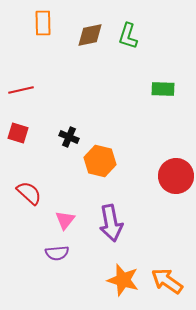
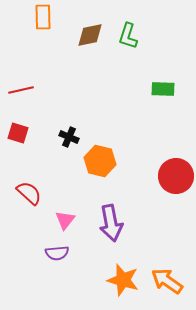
orange rectangle: moved 6 px up
